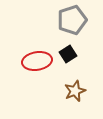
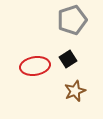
black square: moved 5 px down
red ellipse: moved 2 px left, 5 px down
